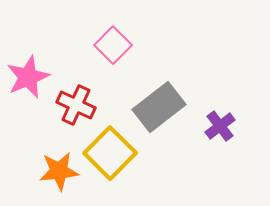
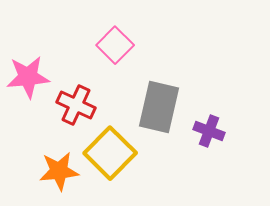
pink square: moved 2 px right
pink star: rotated 18 degrees clockwise
gray rectangle: rotated 39 degrees counterclockwise
purple cross: moved 11 px left, 5 px down; rotated 32 degrees counterclockwise
